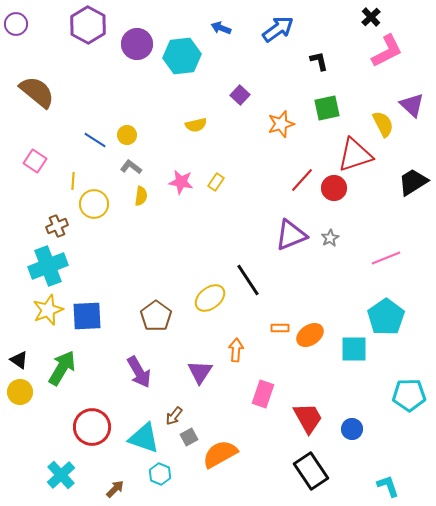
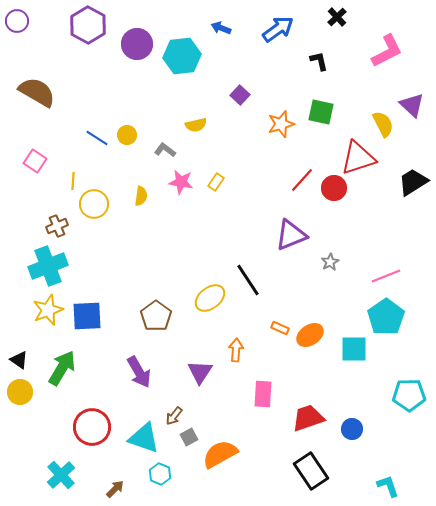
black cross at (371, 17): moved 34 px left
purple circle at (16, 24): moved 1 px right, 3 px up
brown semicircle at (37, 92): rotated 9 degrees counterclockwise
green square at (327, 108): moved 6 px left, 4 px down; rotated 24 degrees clockwise
blue line at (95, 140): moved 2 px right, 2 px up
red triangle at (355, 155): moved 3 px right, 3 px down
gray L-shape at (131, 167): moved 34 px right, 17 px up
gray star at (330, 238): moved 24 px down
pink line at (386, 258): moved 18 px down
orange rectangle at (280, 328): rotated 24 degrees clockwise
pink rectangle at (263, 394): rotated 16 degrees counterclockwise
red trapezoid at (308, 418): rotated 80 degrees counterclockwise
